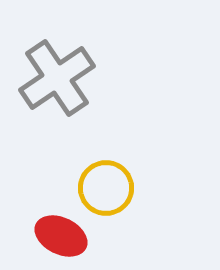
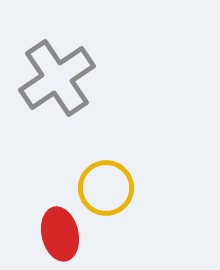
red ellipse: moved 1 px left, 2 px up; rotated 51 degrees clockwise
